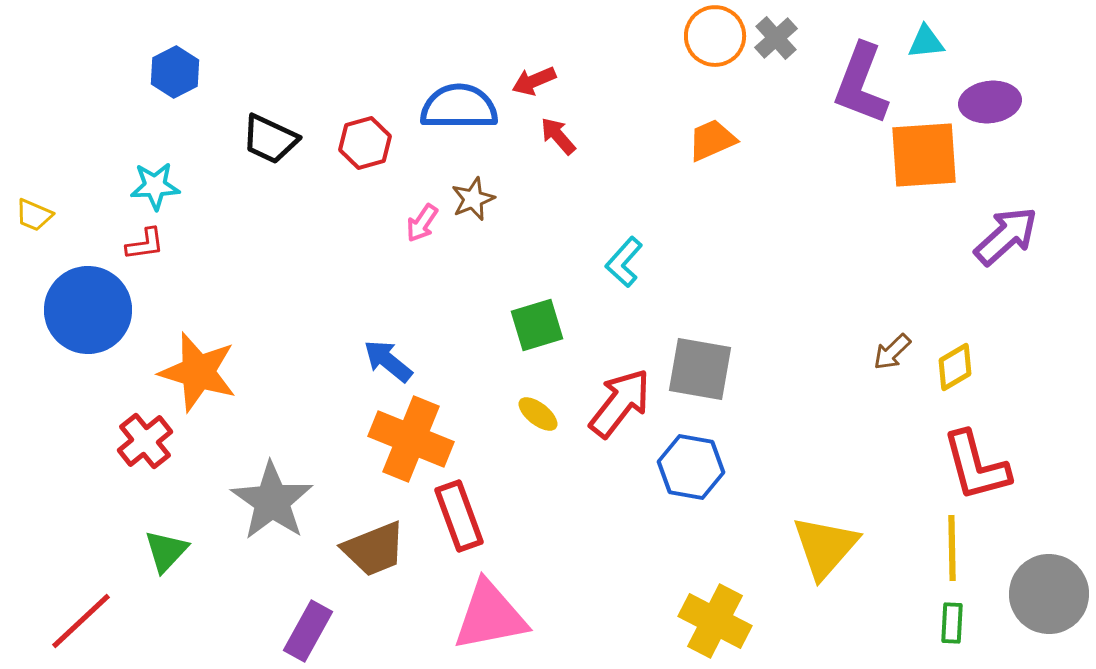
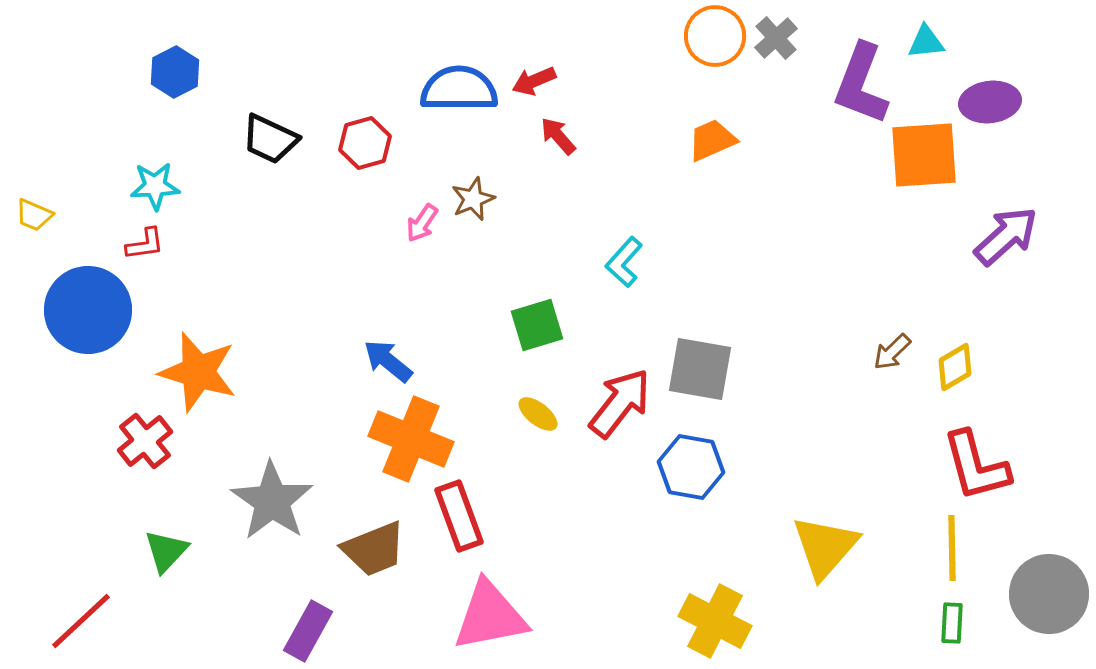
blue semicircle at (459, 107): moved 18 px up
